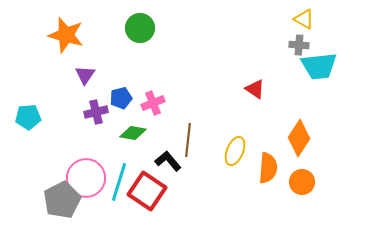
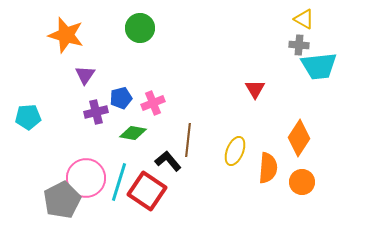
red triangle: rotated 25 degrees clockwise
